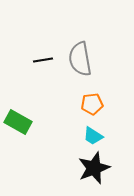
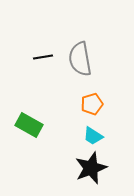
black line: moved 3 px up
orange pentagon: rotated 10 degrees counterclockwise
green rectangle: moved 11 px right, 3 px down
black star: moved 3 px left
